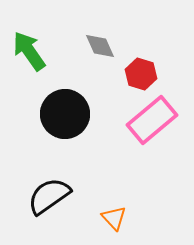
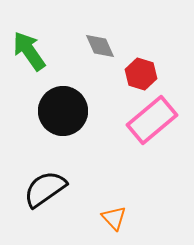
black circle: moved 2 px left, 3 px up
black semicircle: moved 4 px left, 7 px up
